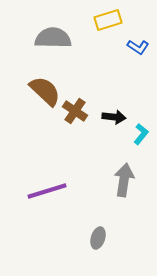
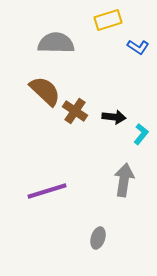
gray semicircle: moved 3 px right, 5 px down
